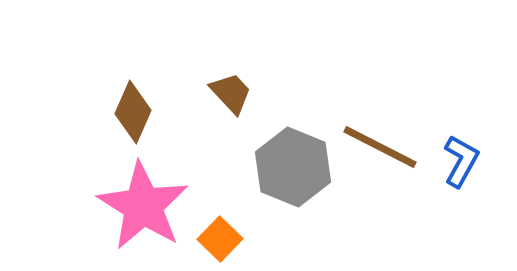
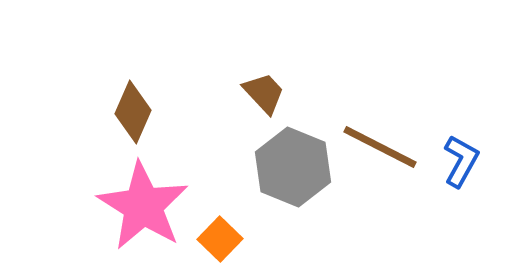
brown trapezoid: moved 33 px right
